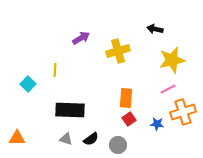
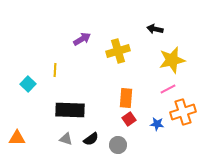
purple arrow: moved 1 px right, 1 px down
